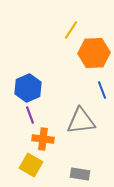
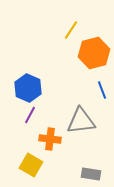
orange hexagon: rotated 12 degrees counterclockwise
blue hexagon: rotated 12 degrees counterclockwise
purple line: rotated 48 degrees clockwise
orange cross: moved 7 px right
gray rectangle: moved 11 px right
